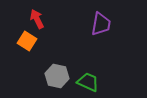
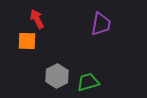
orange square: rotated 30 degrees counterclockwise
gray hexagon: rotated 20 degrees clockwise
green trapezoid: rotated 40 degrees counterclockwise
